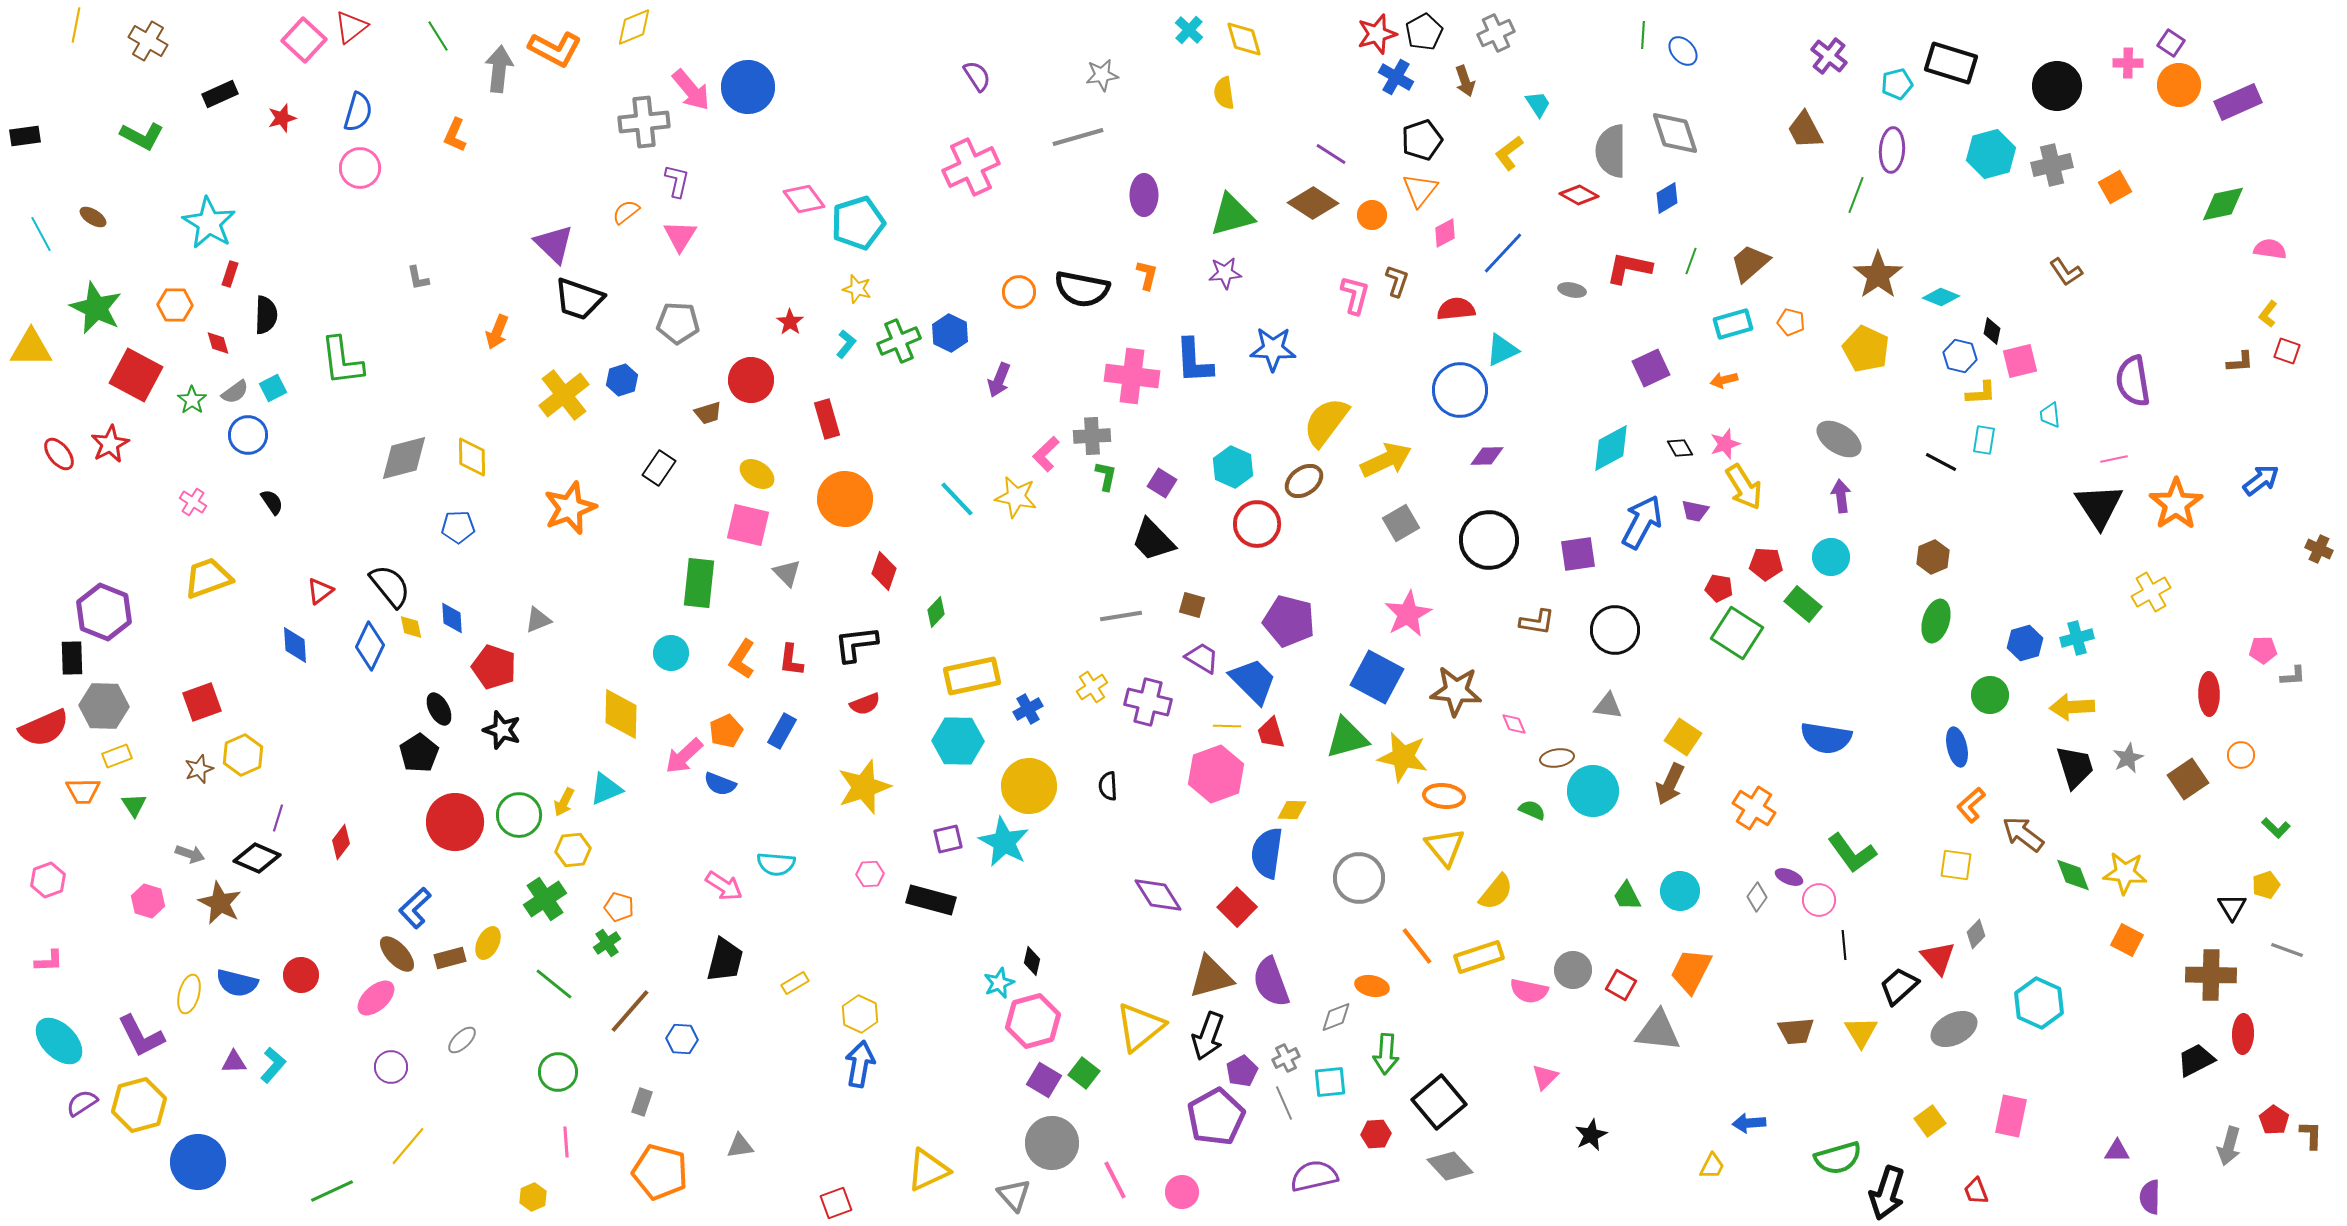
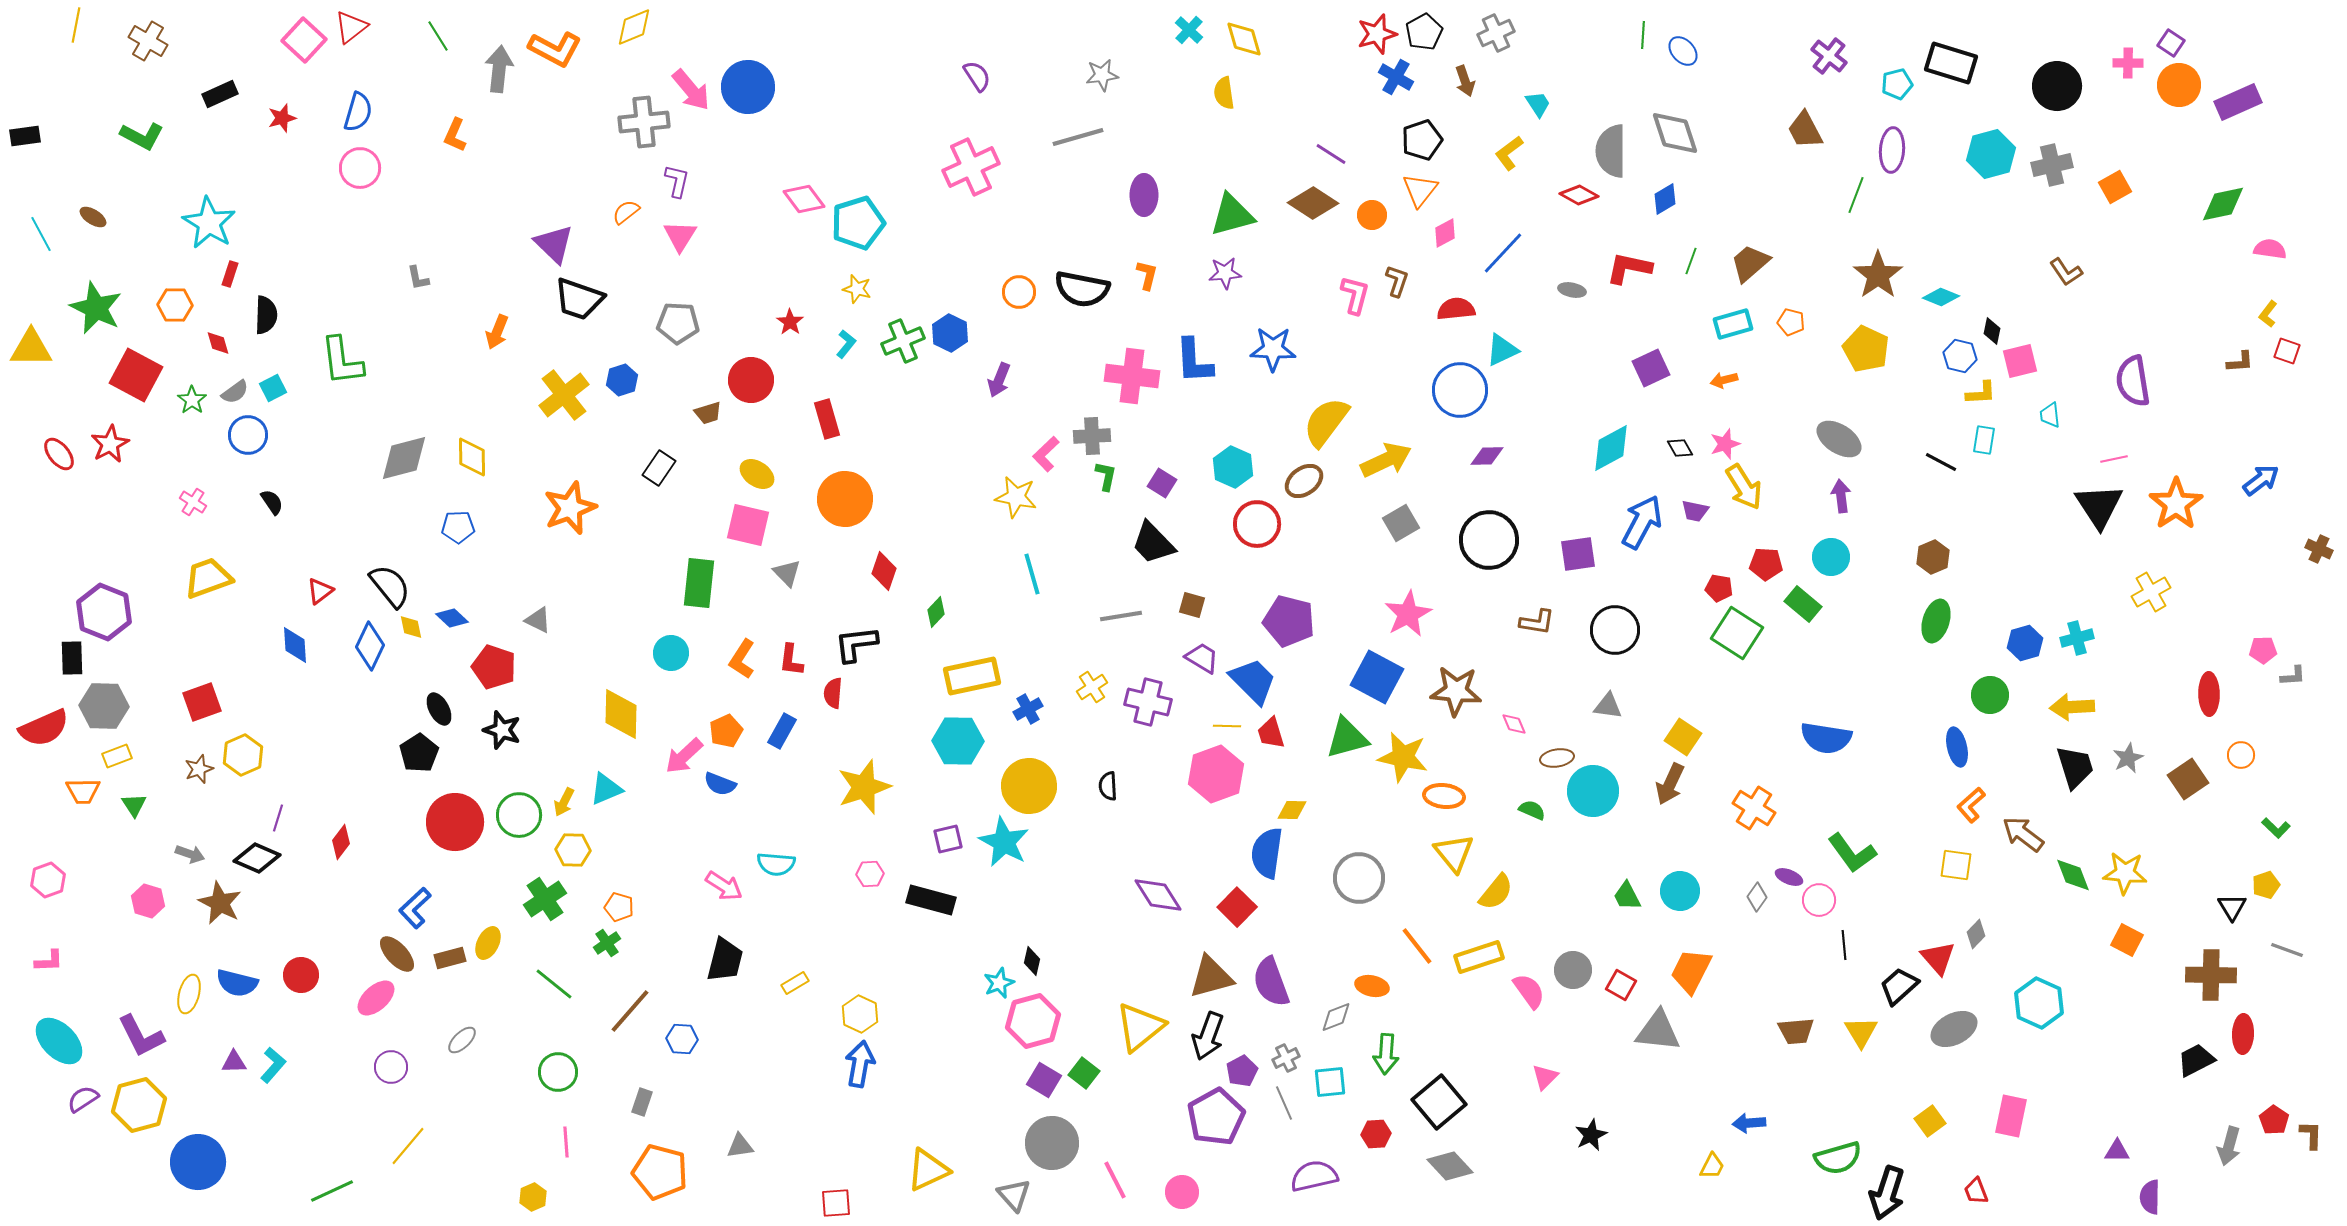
blue diamond at (1667, 198): moved 2 px left, 1 px down
green cross at (899, 341): moved 4 px right
cyan line at (957, 499): moved 75 px right, 75 px down; rotated 27 degrees clockwise
black trapezoid at (1153, 540): moved 3 px down
blue diamond at (452, 618): rotated 44 degrees counterclockwise
gray triangle at (538, 620): rotated 48 degrees clockwise
red semicircle at (865, 704): moved 32 px left, 11 px up; rotated 116 degrees clockwise
yellow triangle at (1445, 847): moved 9 px right, 6 px down
yellow hexagon at (573, 850): rotated 8 degrees clockwise
pink semicircle at (1529, 991): rotated 138 degrees counterclockwise
purple semicircle at (82, 1103): moved 1 px right, 4 px up
red square at (836, 1203): rotated 16 degrees clockwise
